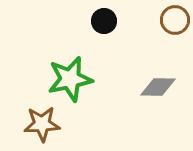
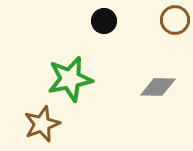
brown star: rotated 18 degrees counterclockwise
